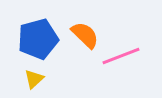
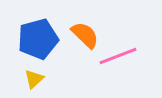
pink line: moved 3 px left
